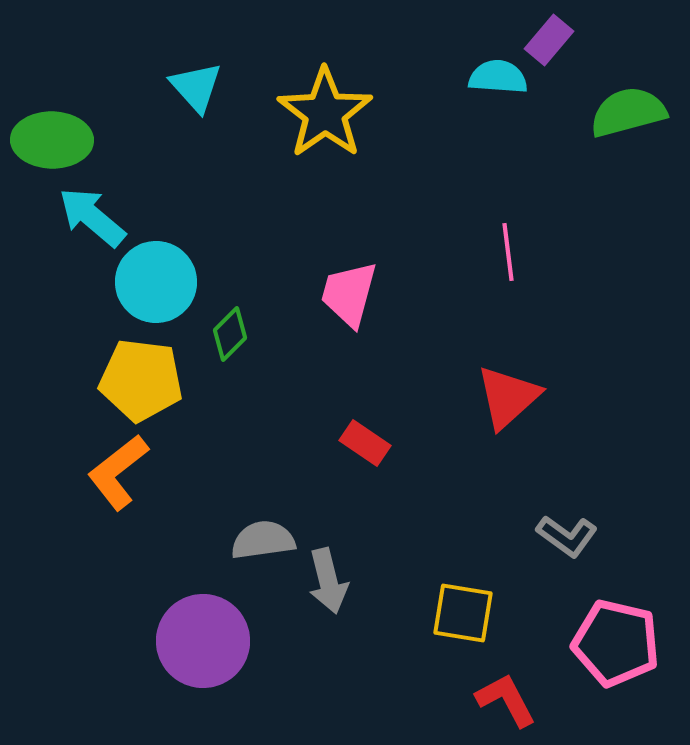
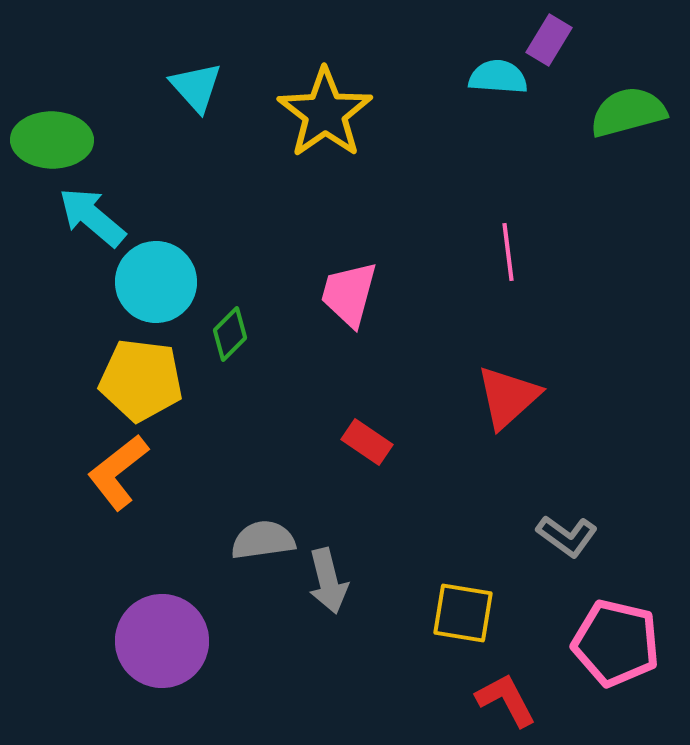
purple rectangle: rotated 9 degrees counterclockwise
red rectangle: moved 2 px right, 1 px up
purple circle: moved 41 px left
